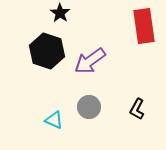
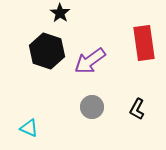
red rectangle: moved 17 px down
gray circle: moved 3 px right
cyan triangle: moved 25 px left, 8 px down
